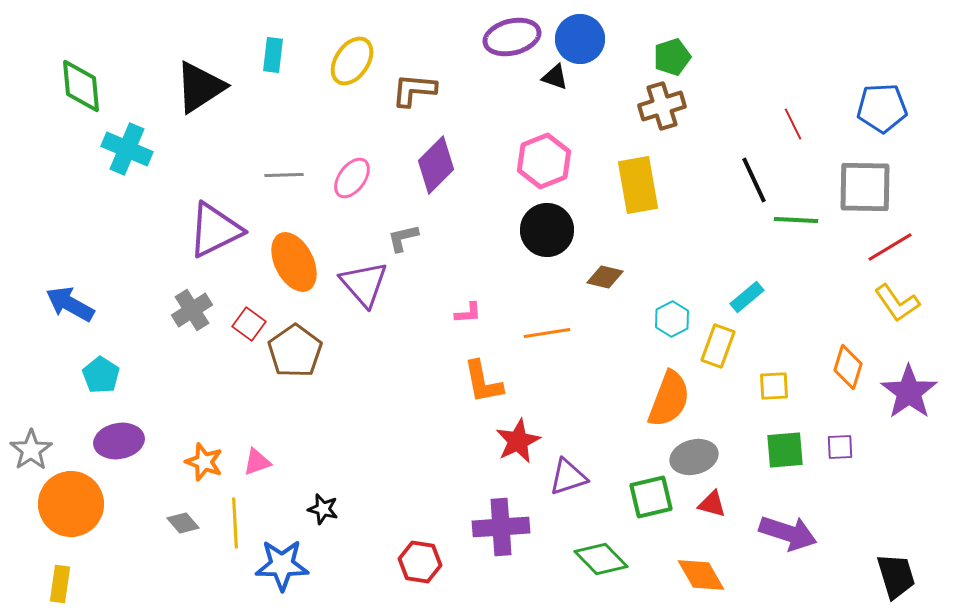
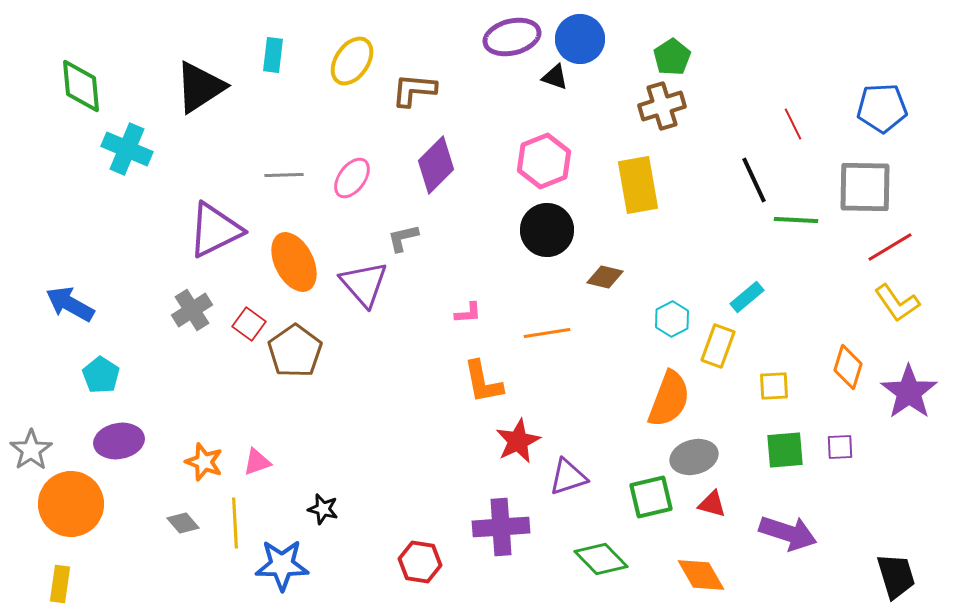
green pentagon at (672, 57): rotated 15 degrees counterclockwise
